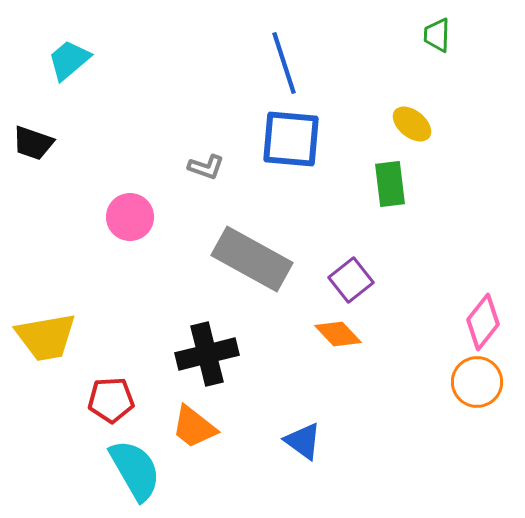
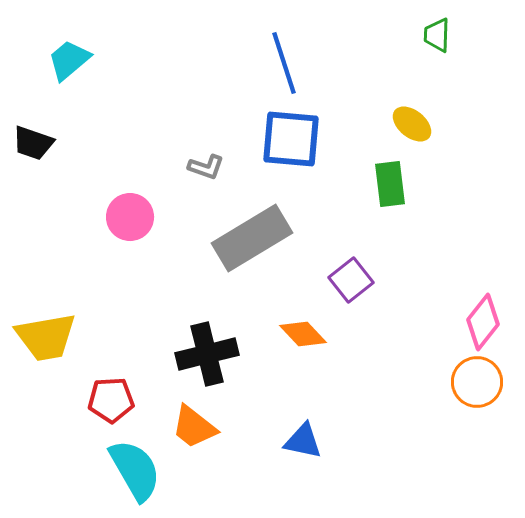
gray rectangle: moved 21 px up; rotated 60 degrees counterclockwise
orange diamond: moved 35 px left
blue triangle: rotated 24 degrees counterclockwise
